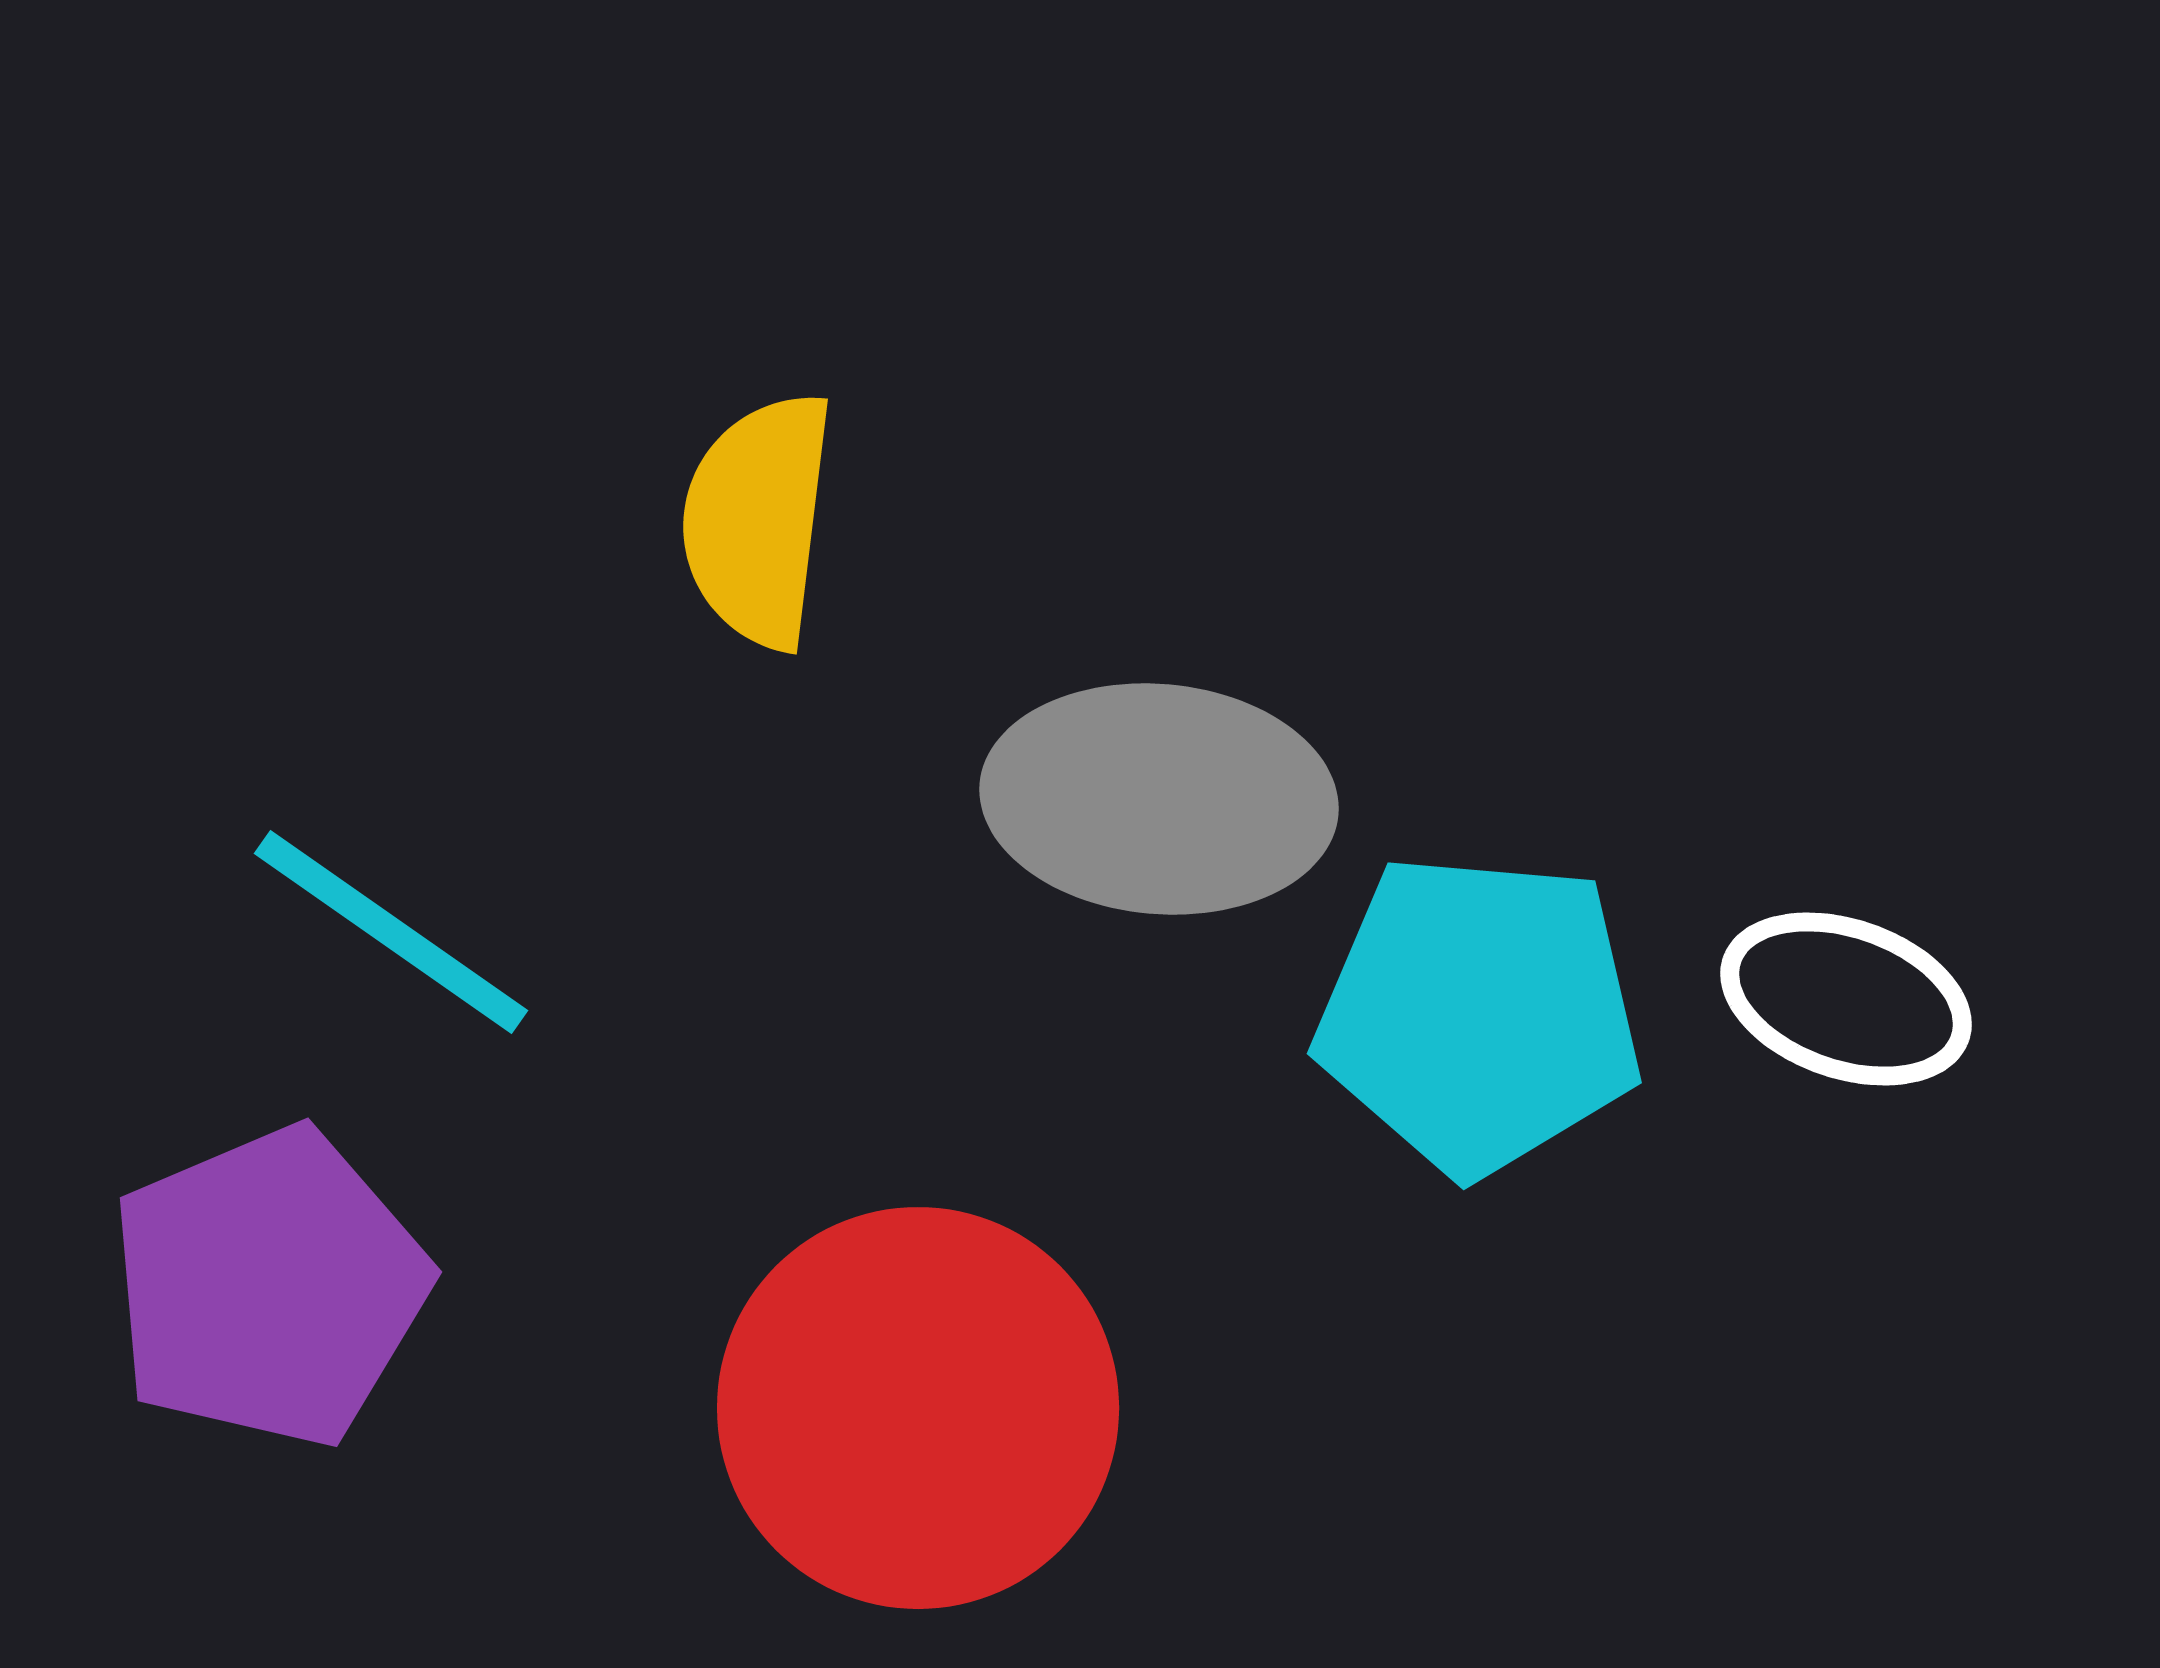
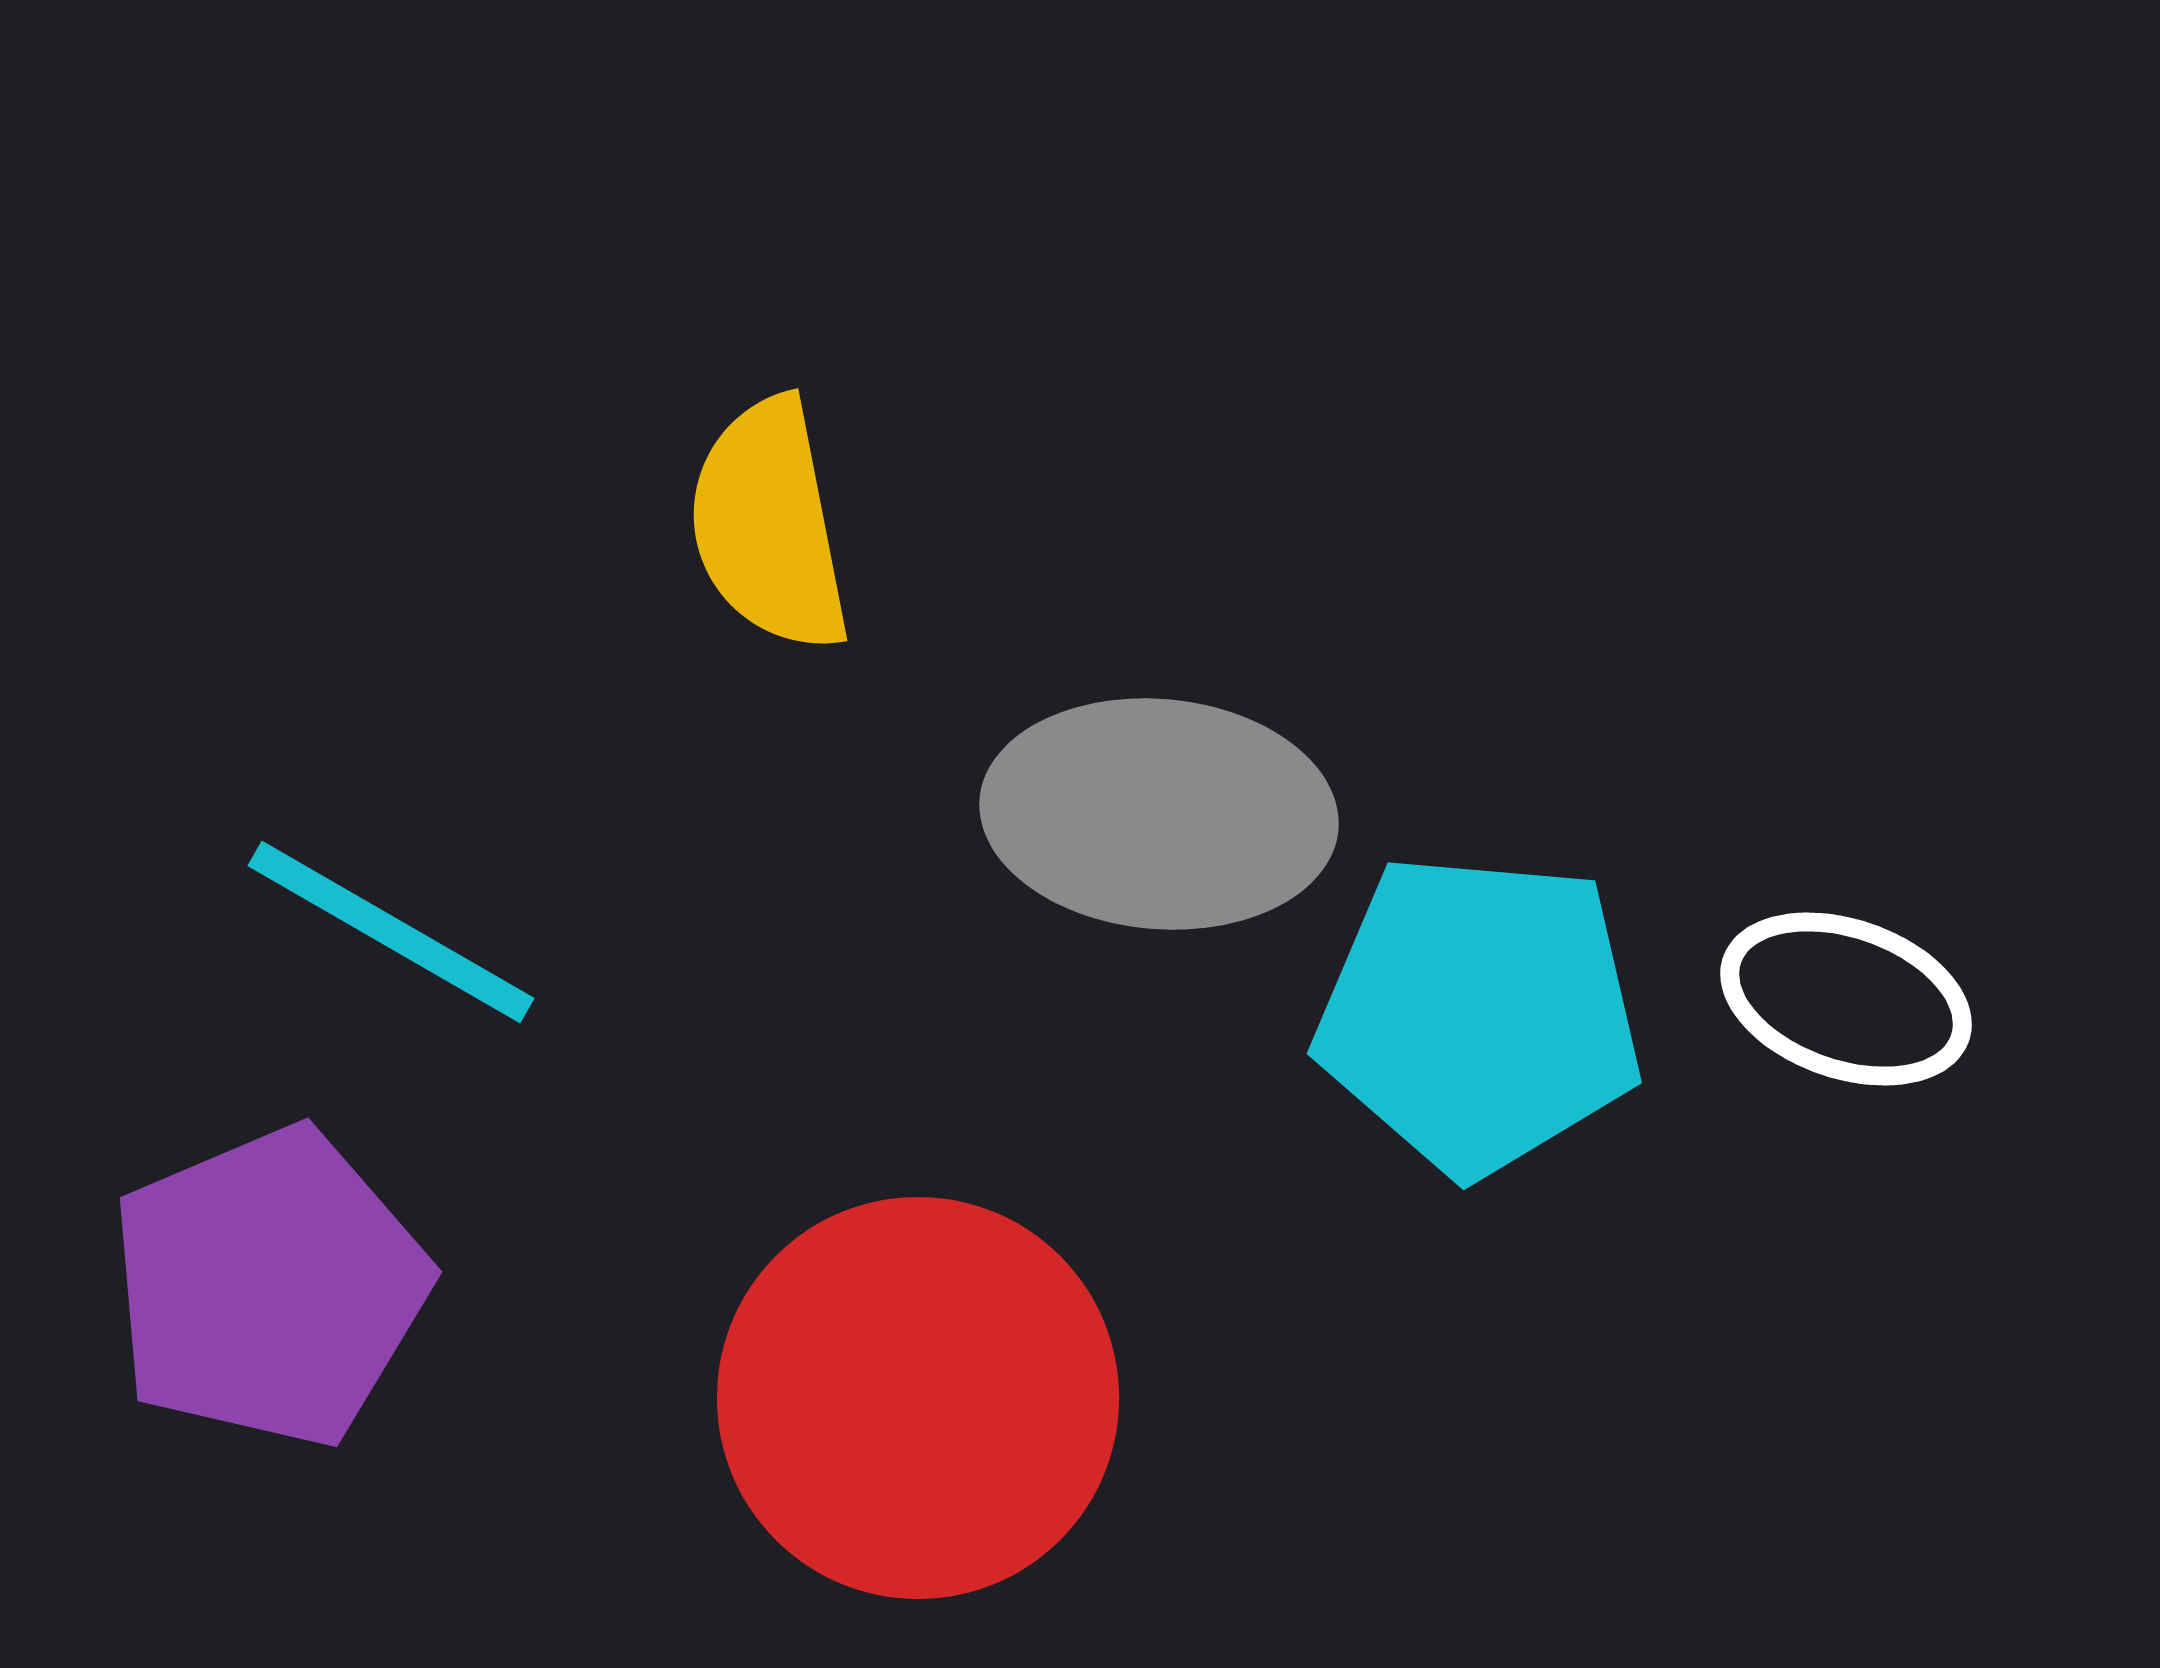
yellow semicircle: moved 11 px right, 5 px down; rotated 18 degrees counterclockwise
gray ellipse: moved 15 px down
cyan line: rotated 5 degrees counterclockwise
red circle: moved 10 px up
